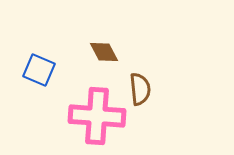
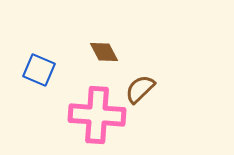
brown semicircle: rotated 128 degrees counterclockwise
pink cross: moved 1 px up
